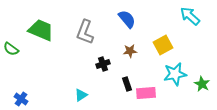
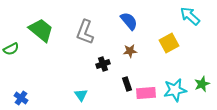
blue semicircle: moved 2 px right, 2 px down
green trapezoid: rotated 16 degrees clockwise
yellow square: moved 6 px right, 2 px up
green semicircle: rotated 63 degrees counterclockwise
cyan star: moved 16 px down
green star: rotated 21 degrees clockwise
cyan triangle: rotated 32 degrees counterclockwise
blue cross: moved 1 px up
